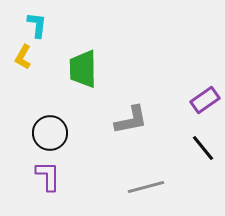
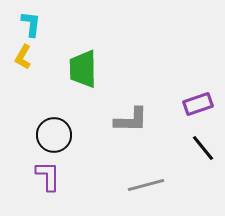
cyan L-shape: moved 6 px left, 1 px up
purple rectangle: moved 7 px left, 4 px down; rotated 16 degrees clockwise
gray L-shape: rotated 12 degrees clockwise
black circle: moved 4 px right, 2 px down
gray line: moved 2 px up
